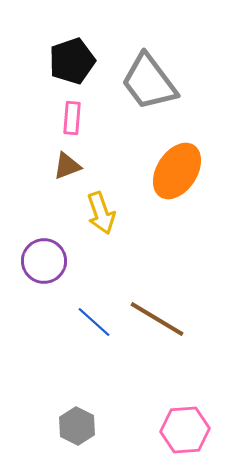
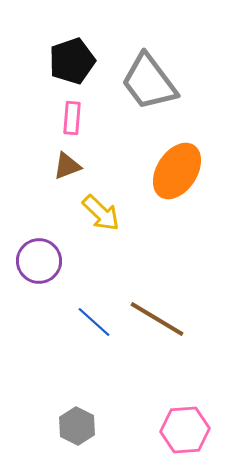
yellow arrow: rotated 27 degrees counterclockwise
purple circle: moved 5 px left
